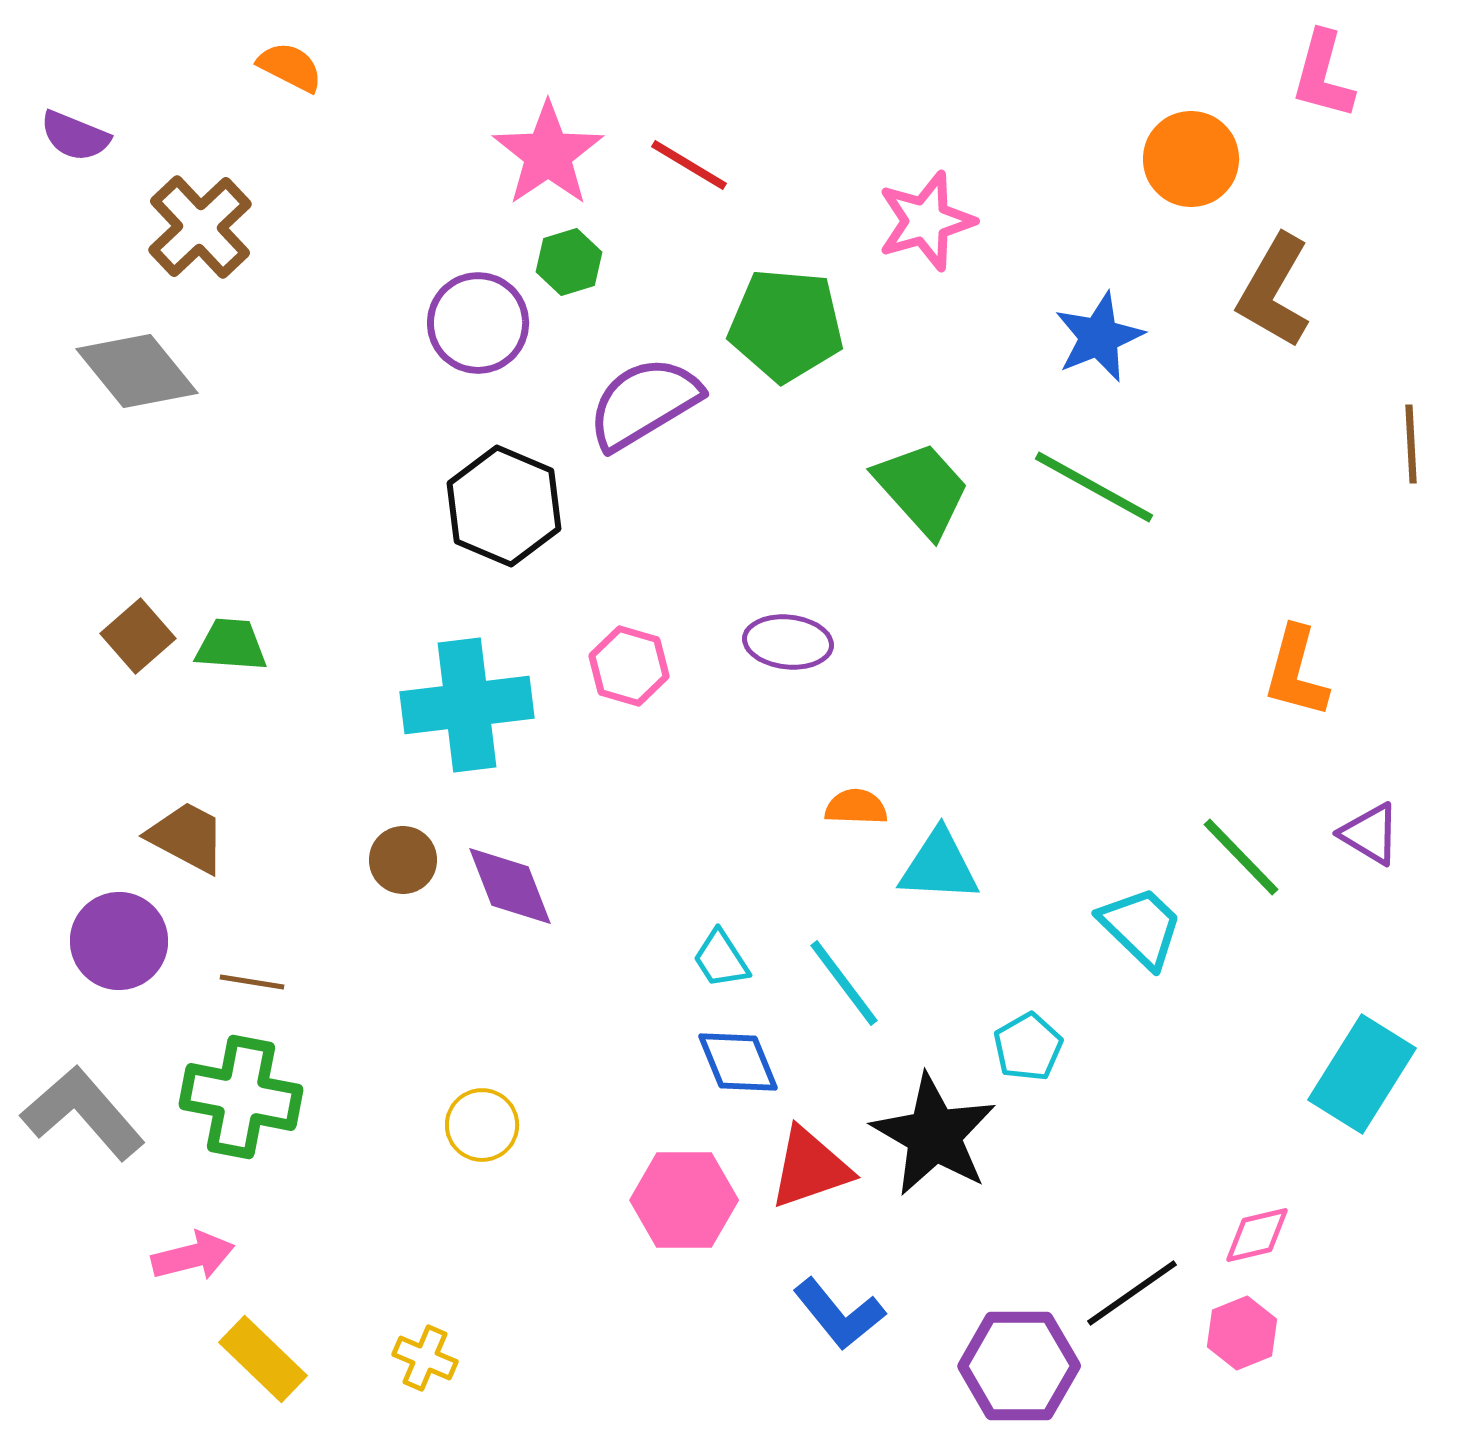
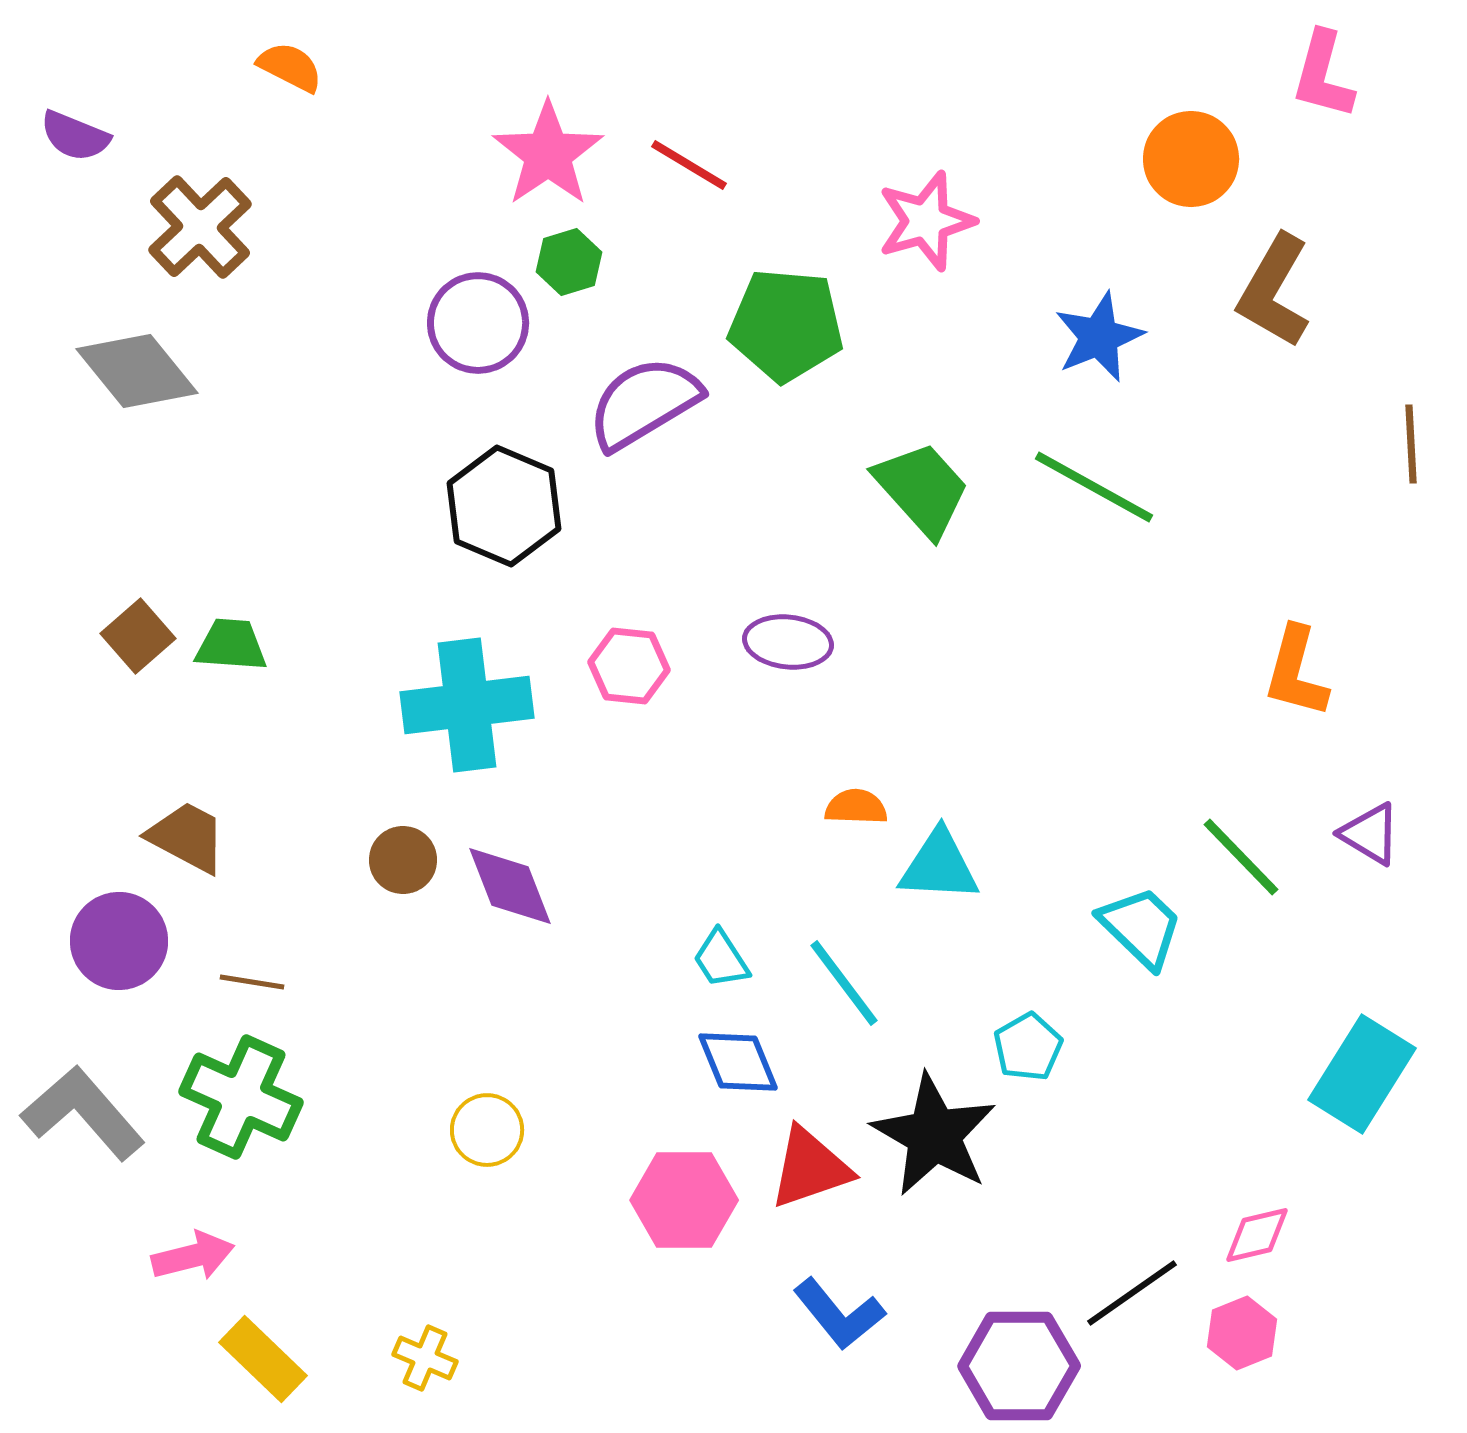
pink hexagon at (629, 666): rotated 10 degrees counterclockwise
green cross at (241, 1097): rotated 13 degrees clockwise
yellow circle at (482, 1125): moved 5 px right, 5 px down
